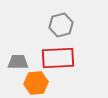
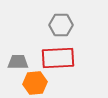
gray hexagon: rotated 15 degrees clockwise
orange hexagon: moved 1 px left
